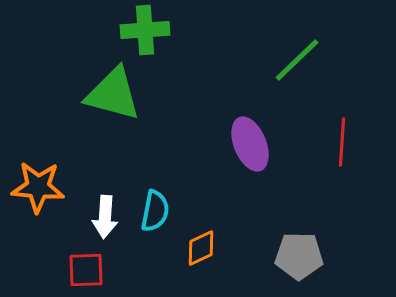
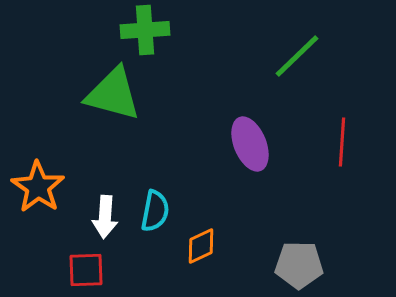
green line: moved 4 px up
orange star: rotated 30 degrees clockwise
orange diamond: moved 2 px up
gray pentagon: moved 9 px down
